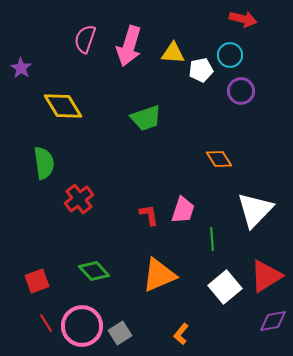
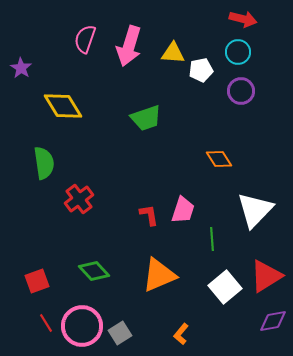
cyan circle: moved 8 px right, 3 px up
